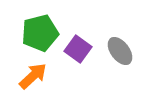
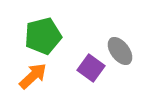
green pentagon: moved 3 px right, 3 px down
purple square: moved 13 px right, 19 px down
